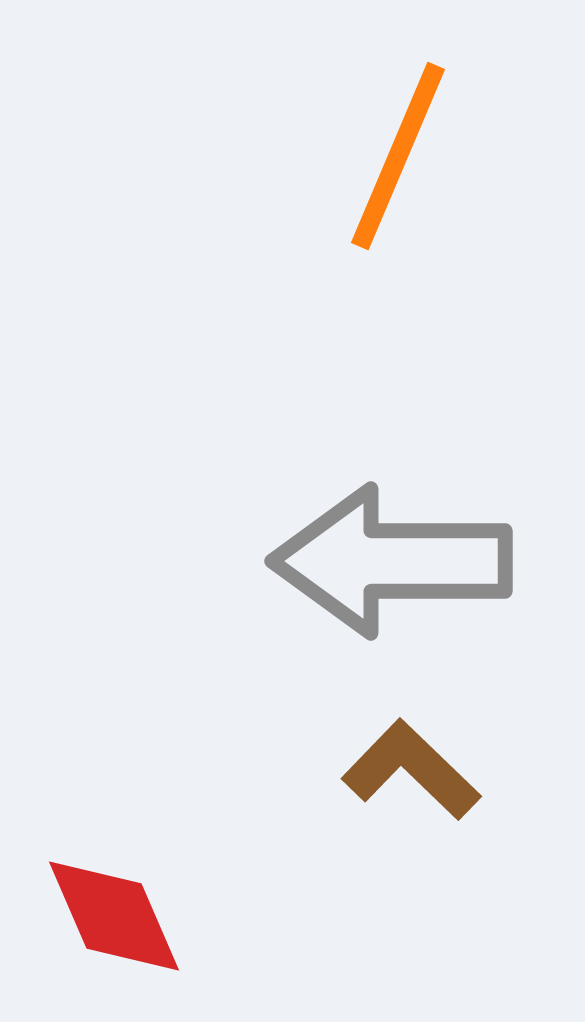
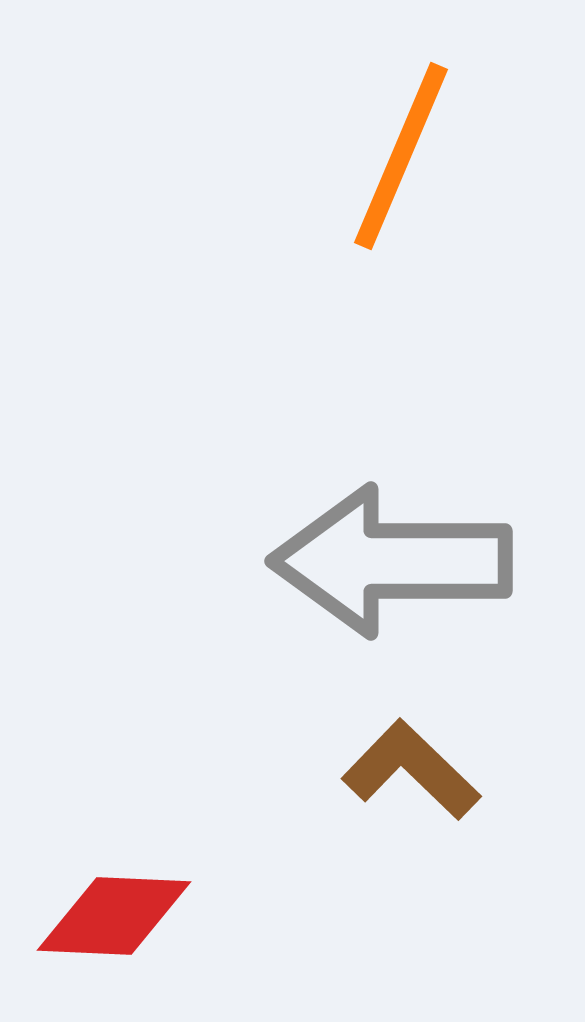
orange line: moved 3 px right
red diamond: rotated 64 degrees counterclockwise
